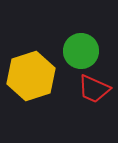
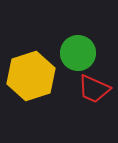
green circle: moved 3 px left, 2 px down
